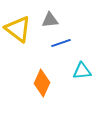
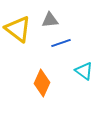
cyan triangle: moved 2 px right; rotated 42 degrees clockwise
